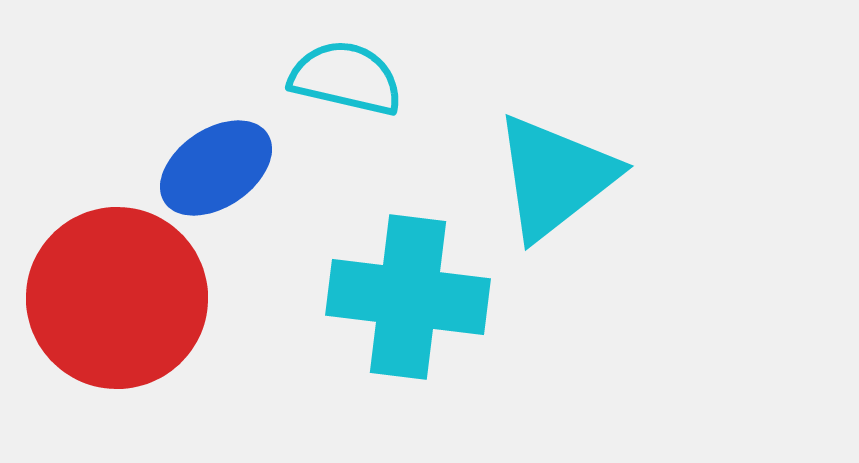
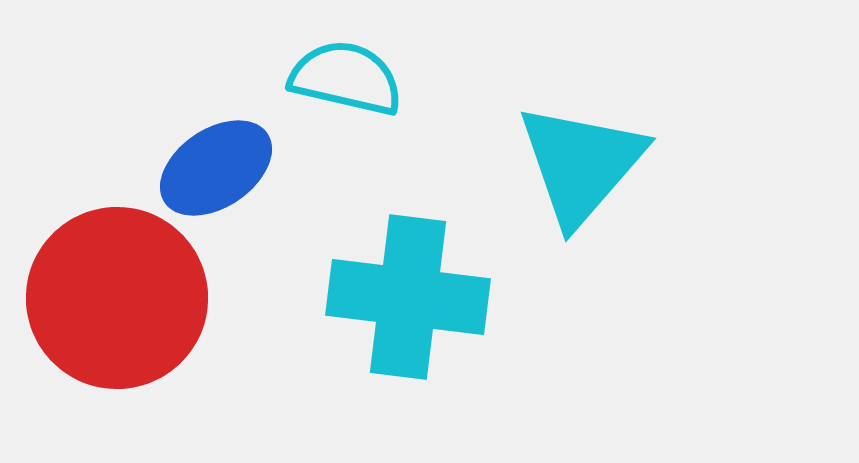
cyan triangle: moved 26 px right, 13 px up; rotated 11 degrees counterclockwise
